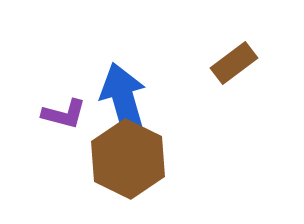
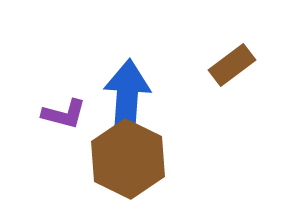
brown rectangle: moved 2 px left, 2 px down
blue arrow: moved 3 px right, 3 px up; rotated 20 degrees clockwise
